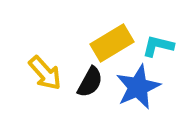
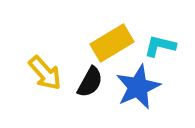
cyan L-shape: moved 2 px right
